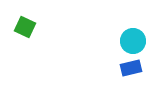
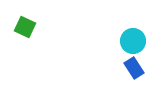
blue rectangle: moved 3 px right; rotated 70 degrees clockwise
